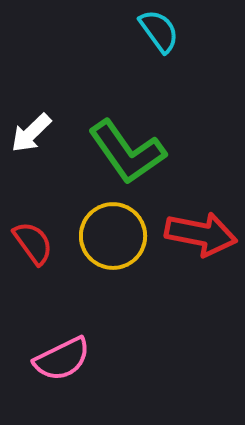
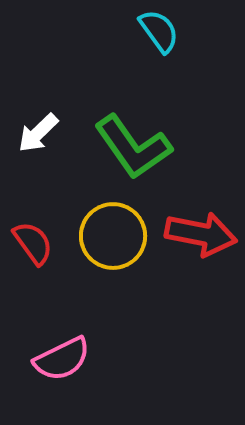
white arrow: moved 7 px right
green L-shape: moved 6 px right, 5 px up
